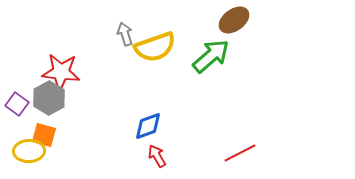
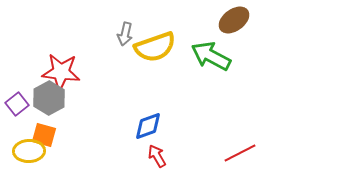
gray arrow: rotated 150 degrees counterclockwise
green arrow: rotated 111 degrees counterclockwise
purple square: rotated 15 degrees clockwise
